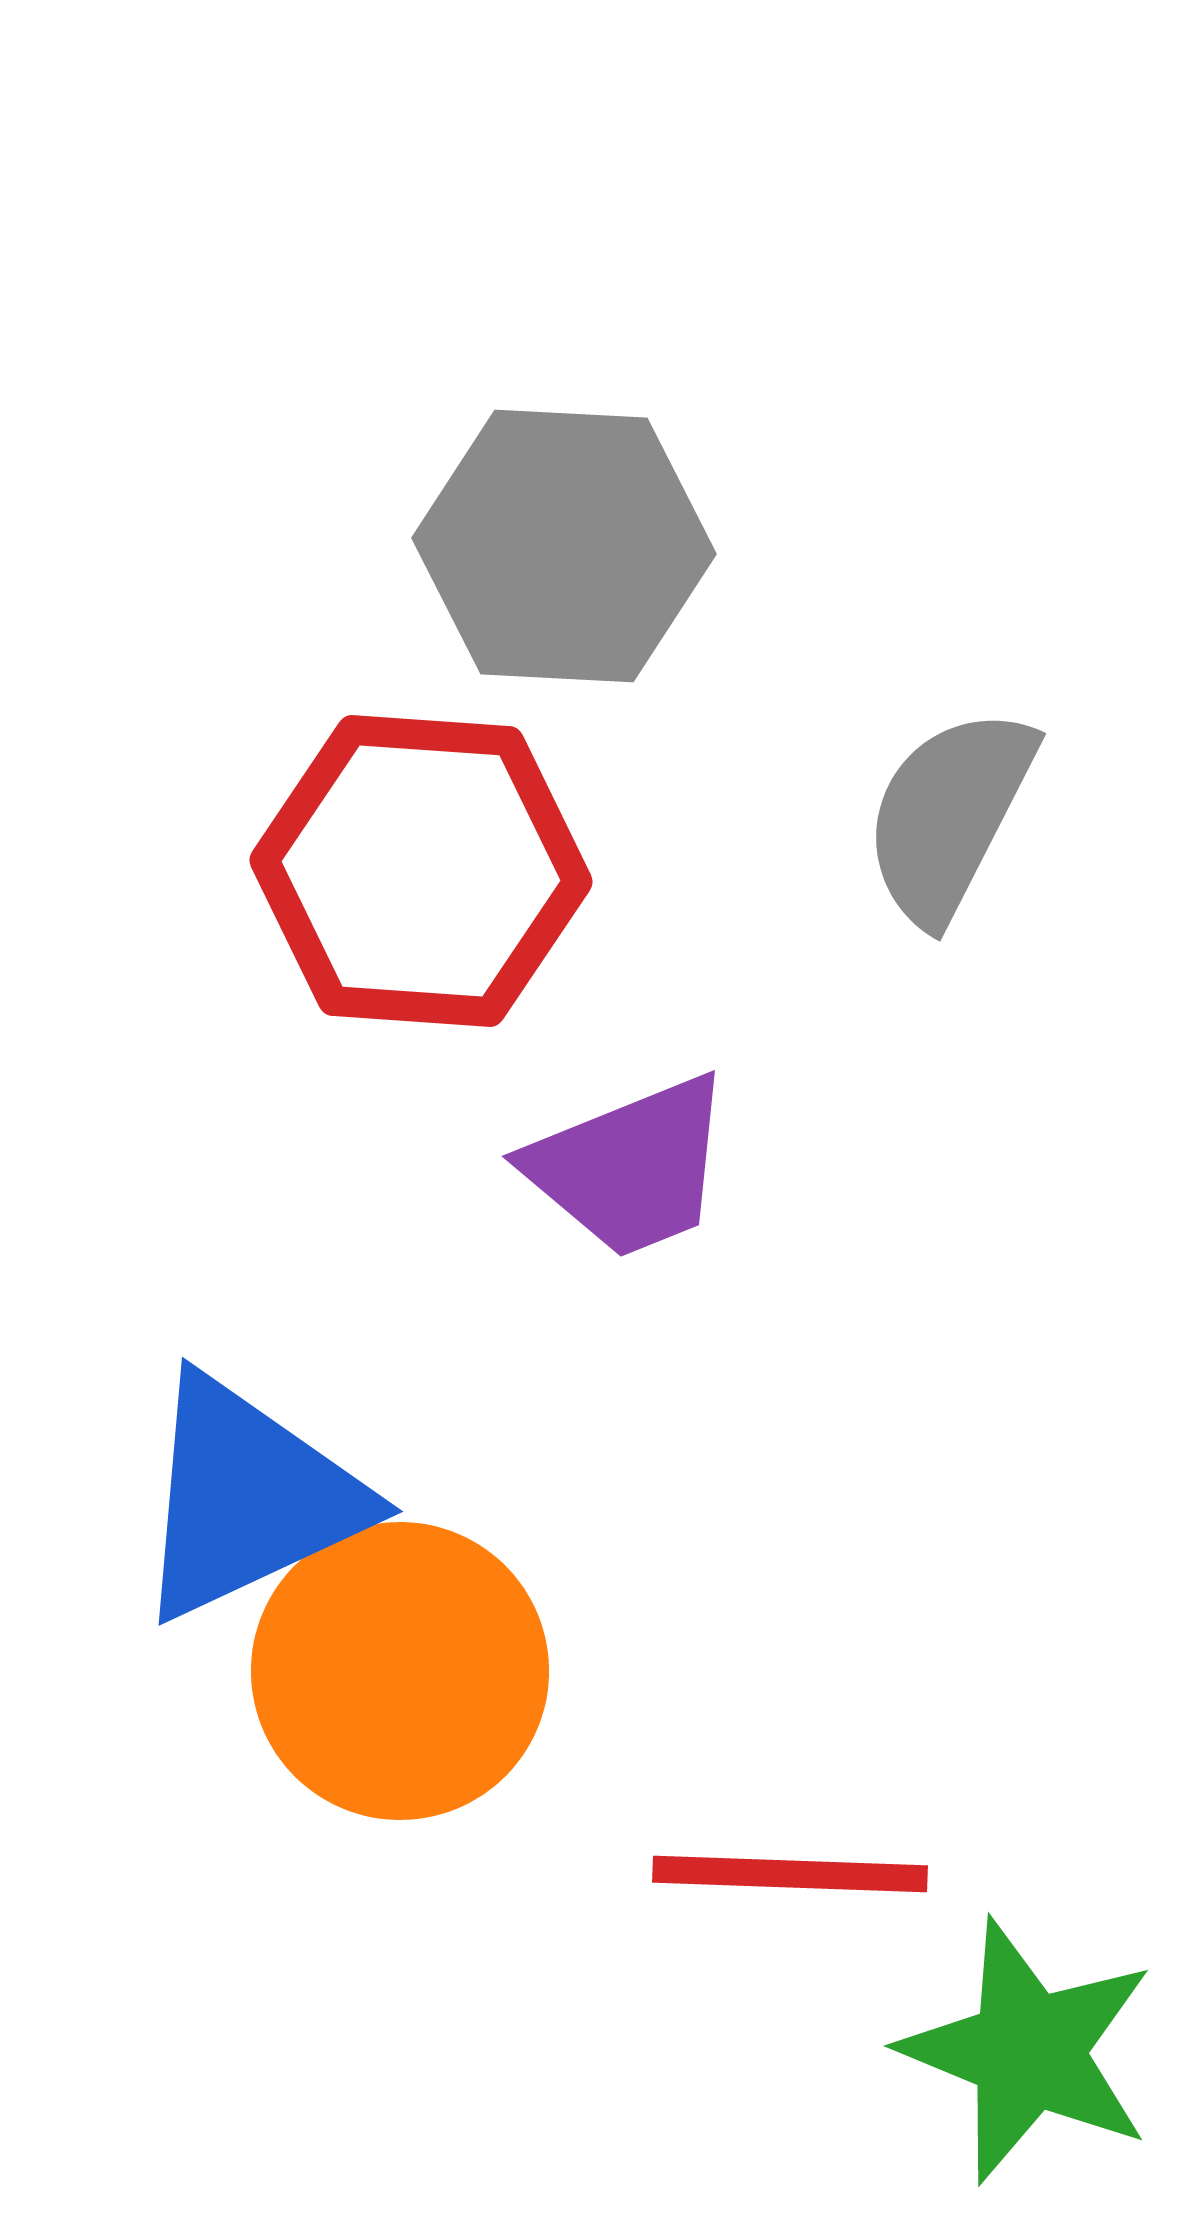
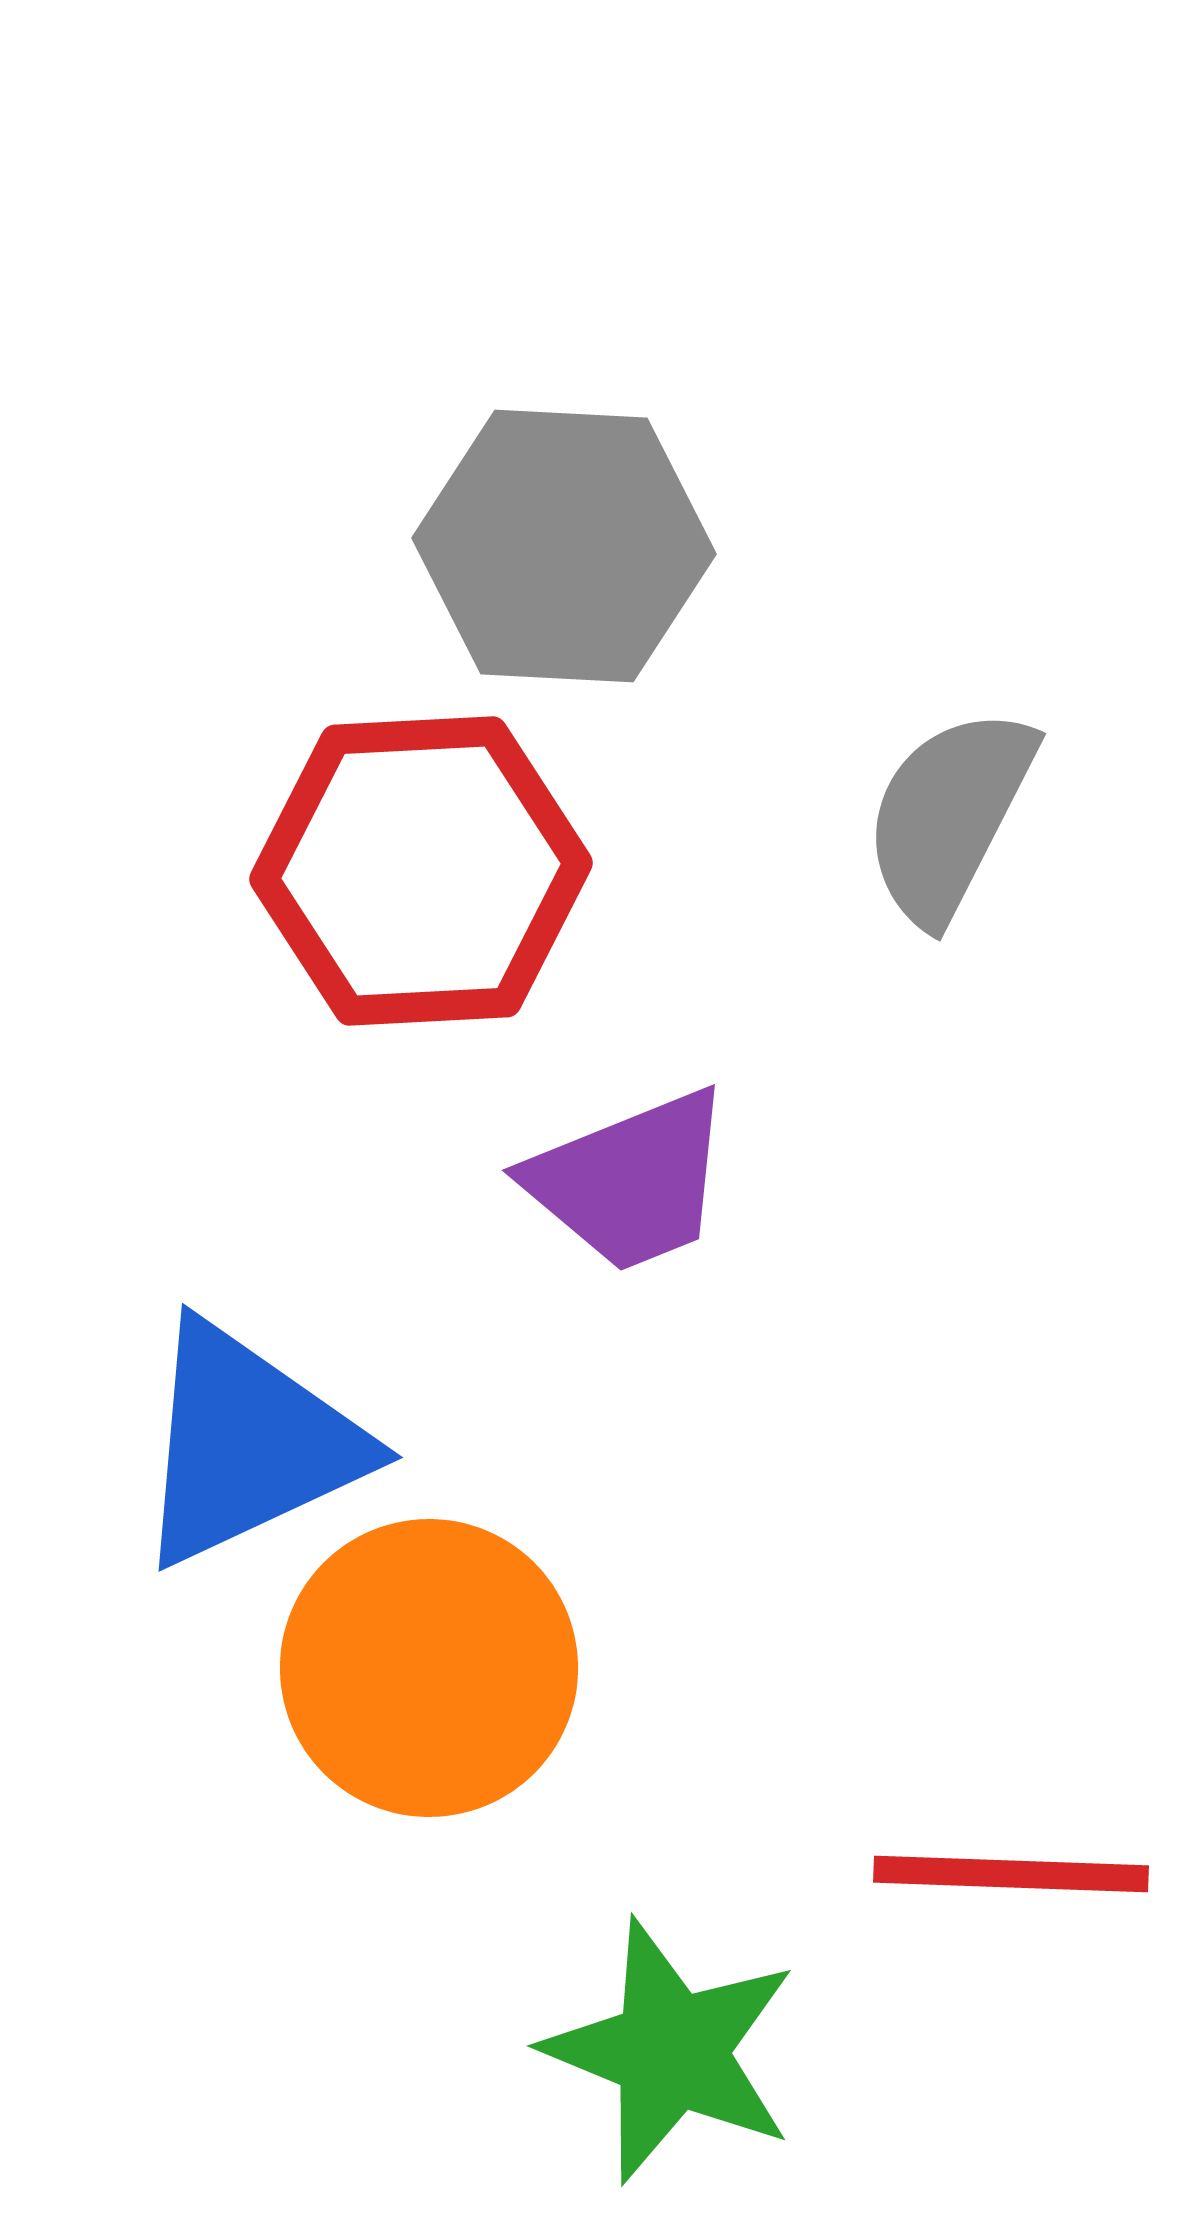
red hexagon: rotated 7 degrees counterclockwise
purple trapezoid: moved 14 px down
blue triangle: moved 54 px up
orange circle: moved 29 px right, 3 px up
red line: moved 221 px right
green star: moved 357 px left
